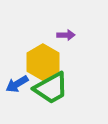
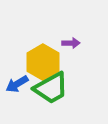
purple arrow: moved 5 px right, 8 px down
